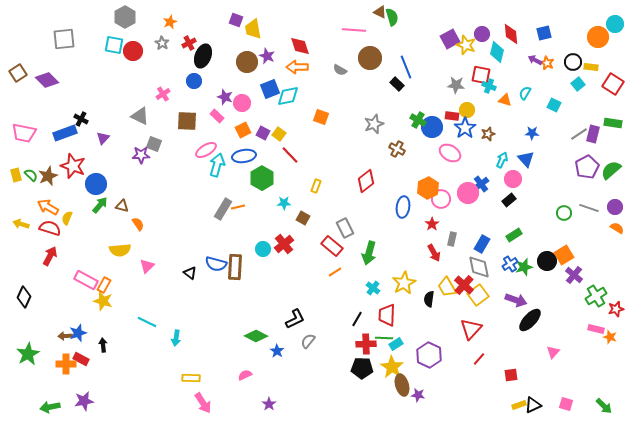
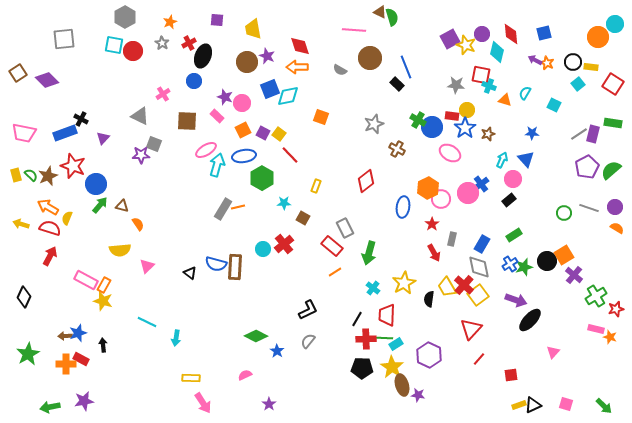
purple square at (236, 20): moved 19 px left; rotated 16 degrees counterclockwise
black L-shape at (295, 319): moved 13 px right, 9 px up
red cross at (366, 344): moved 5 px up
